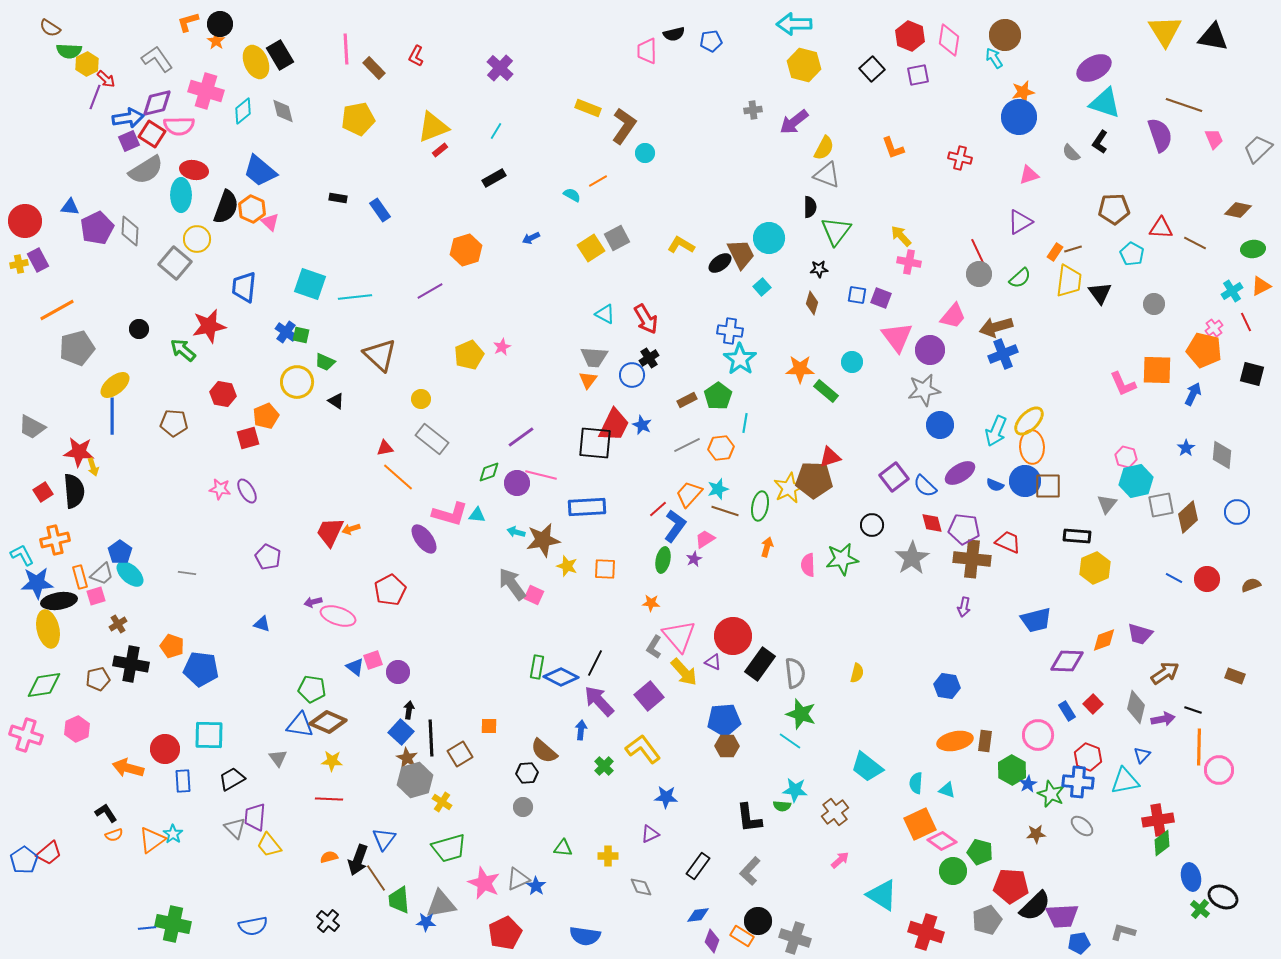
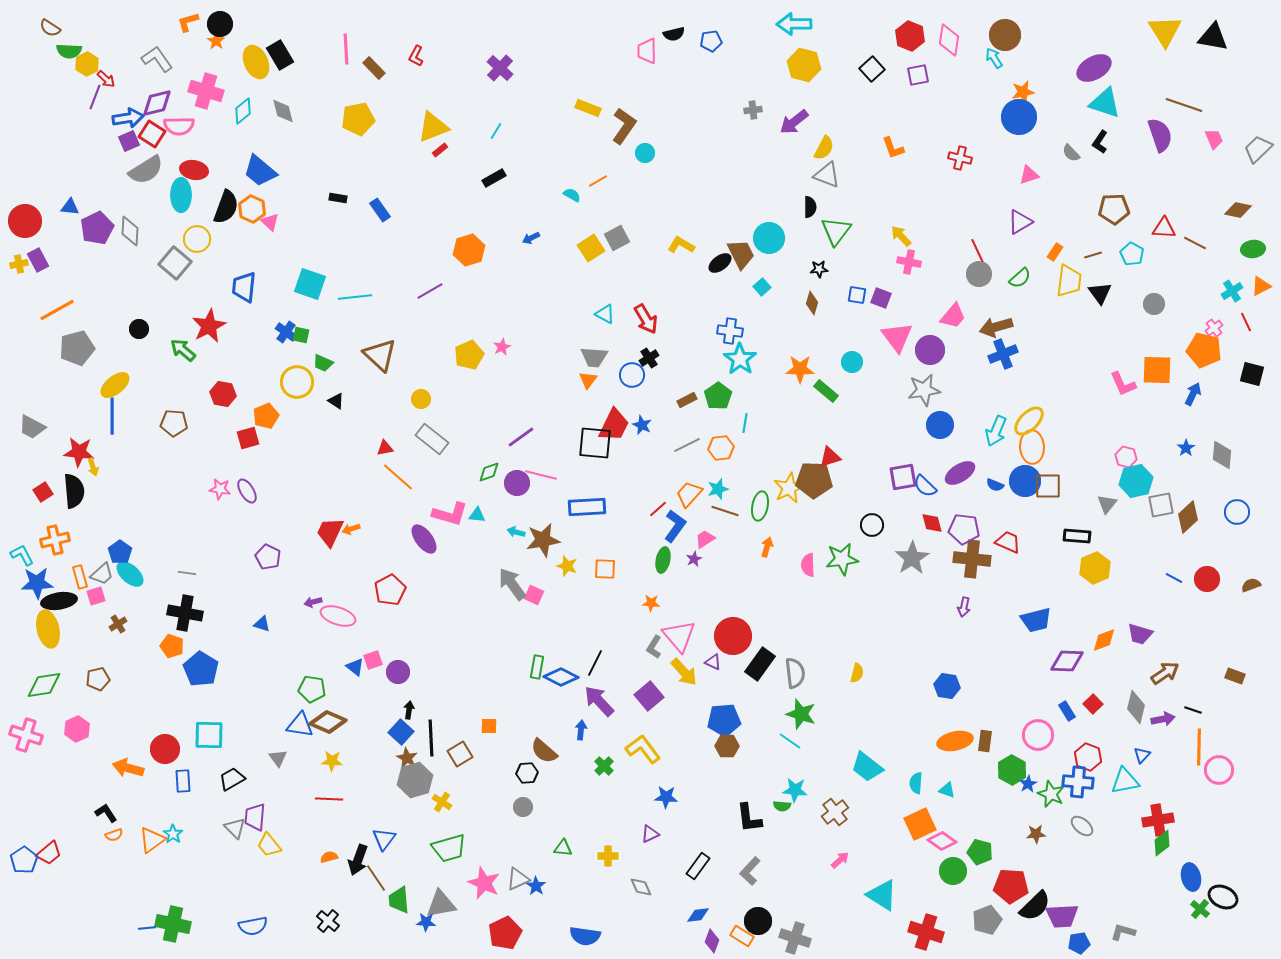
red triangle at (1161, 228): moved 3 px right
brown line at (1073, 249): moved 20 px right, 6 px down
orange hexagon at (466, 250): moved 3 px right
red star at (209, 326): rotated 16 degrees counterclockwise
green trapezoid at (325, 362): moved 2 px left, 1 px down
purple square at (894, 477): moved 9 px right; rotated 28 degrees clockwise
black cross at (131, 664): moved 54 px right, 51 px up
blue pentagon at (201, 669): rotated 24 degrees clockwise
